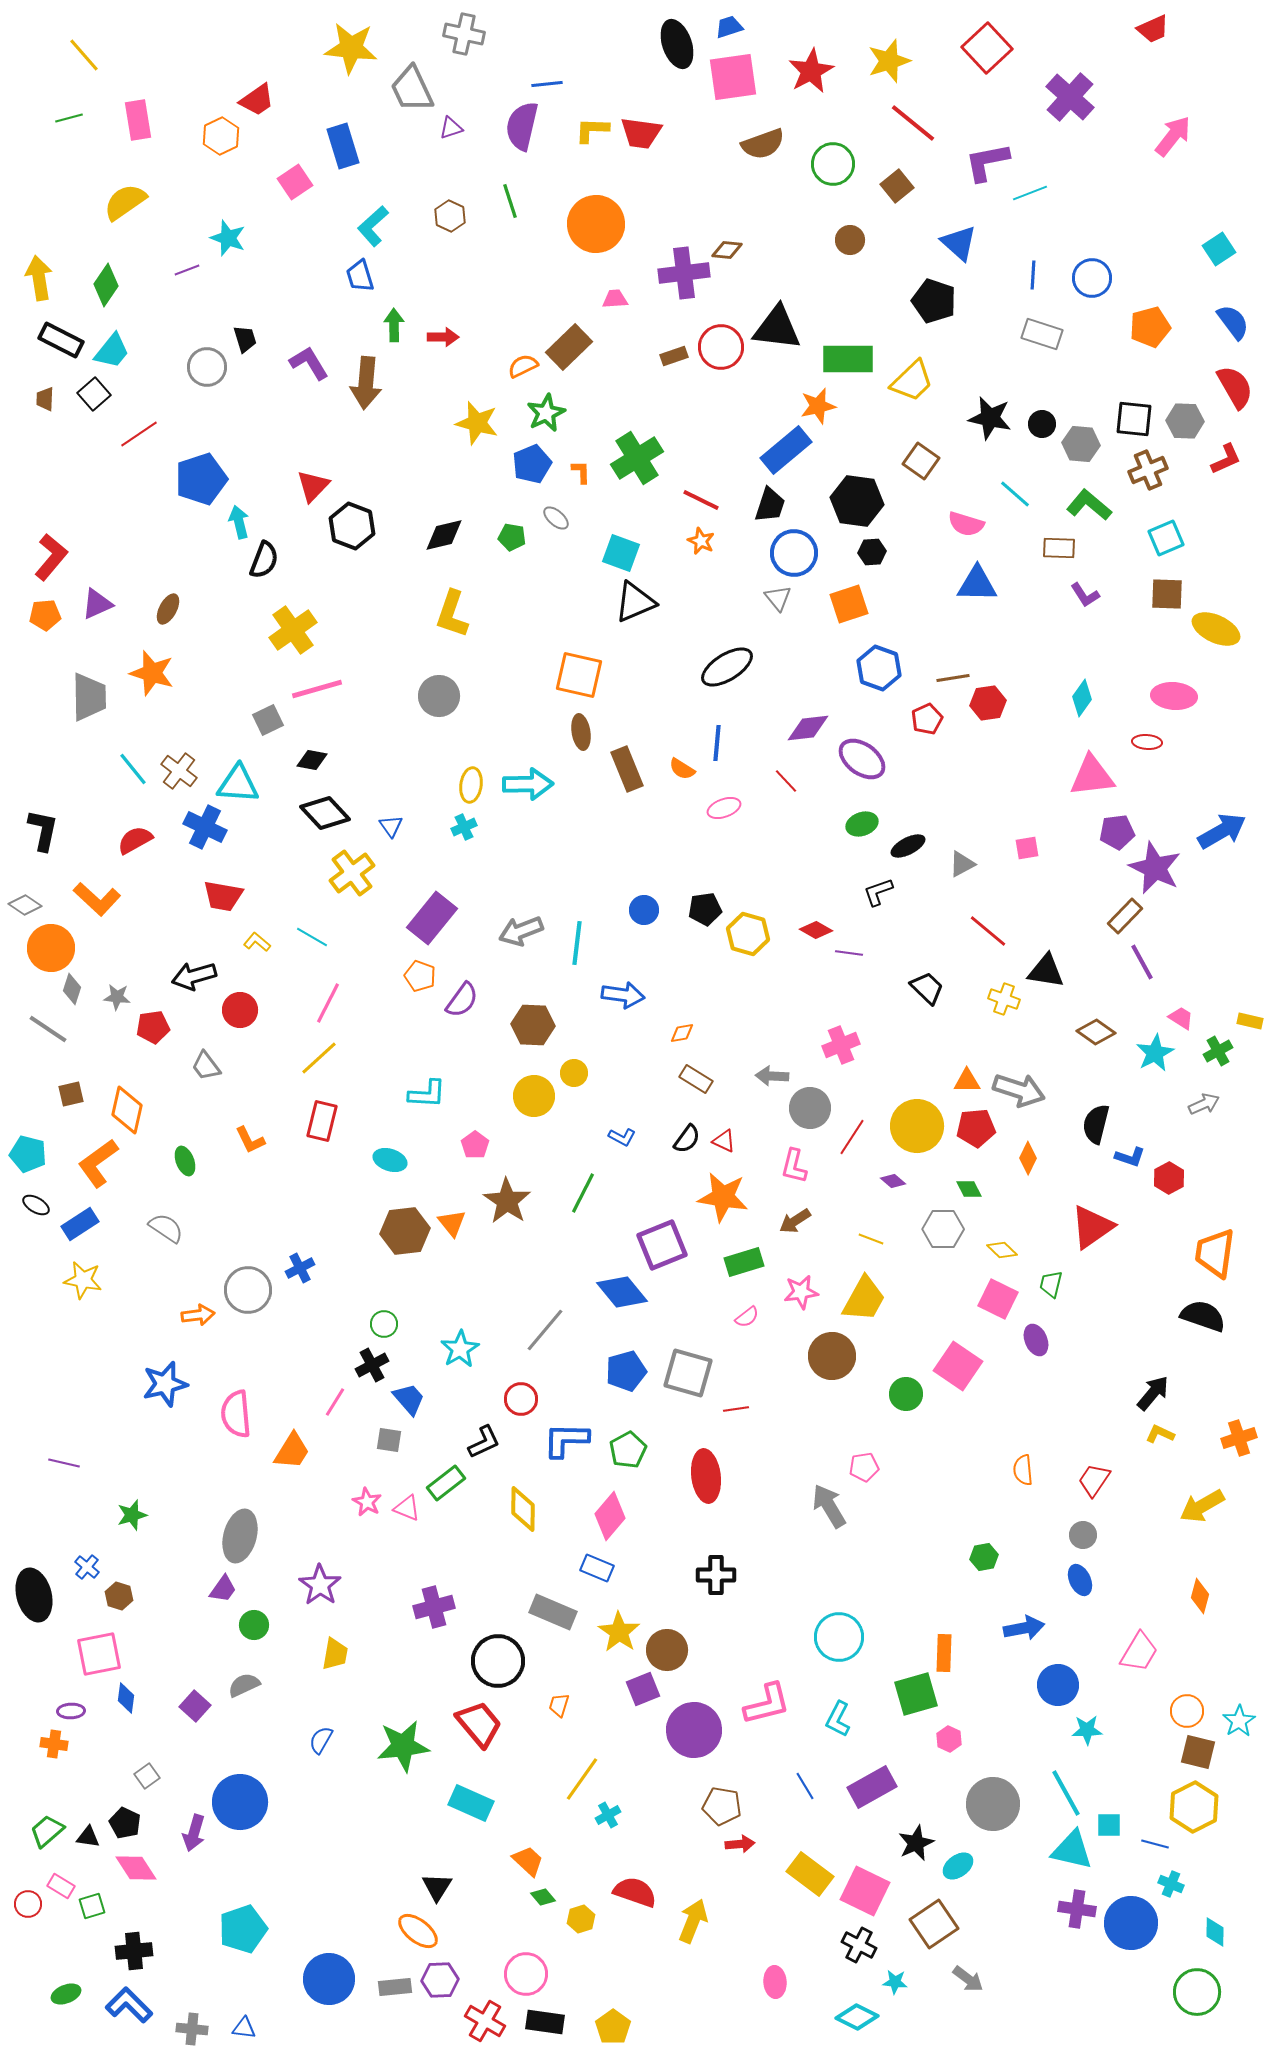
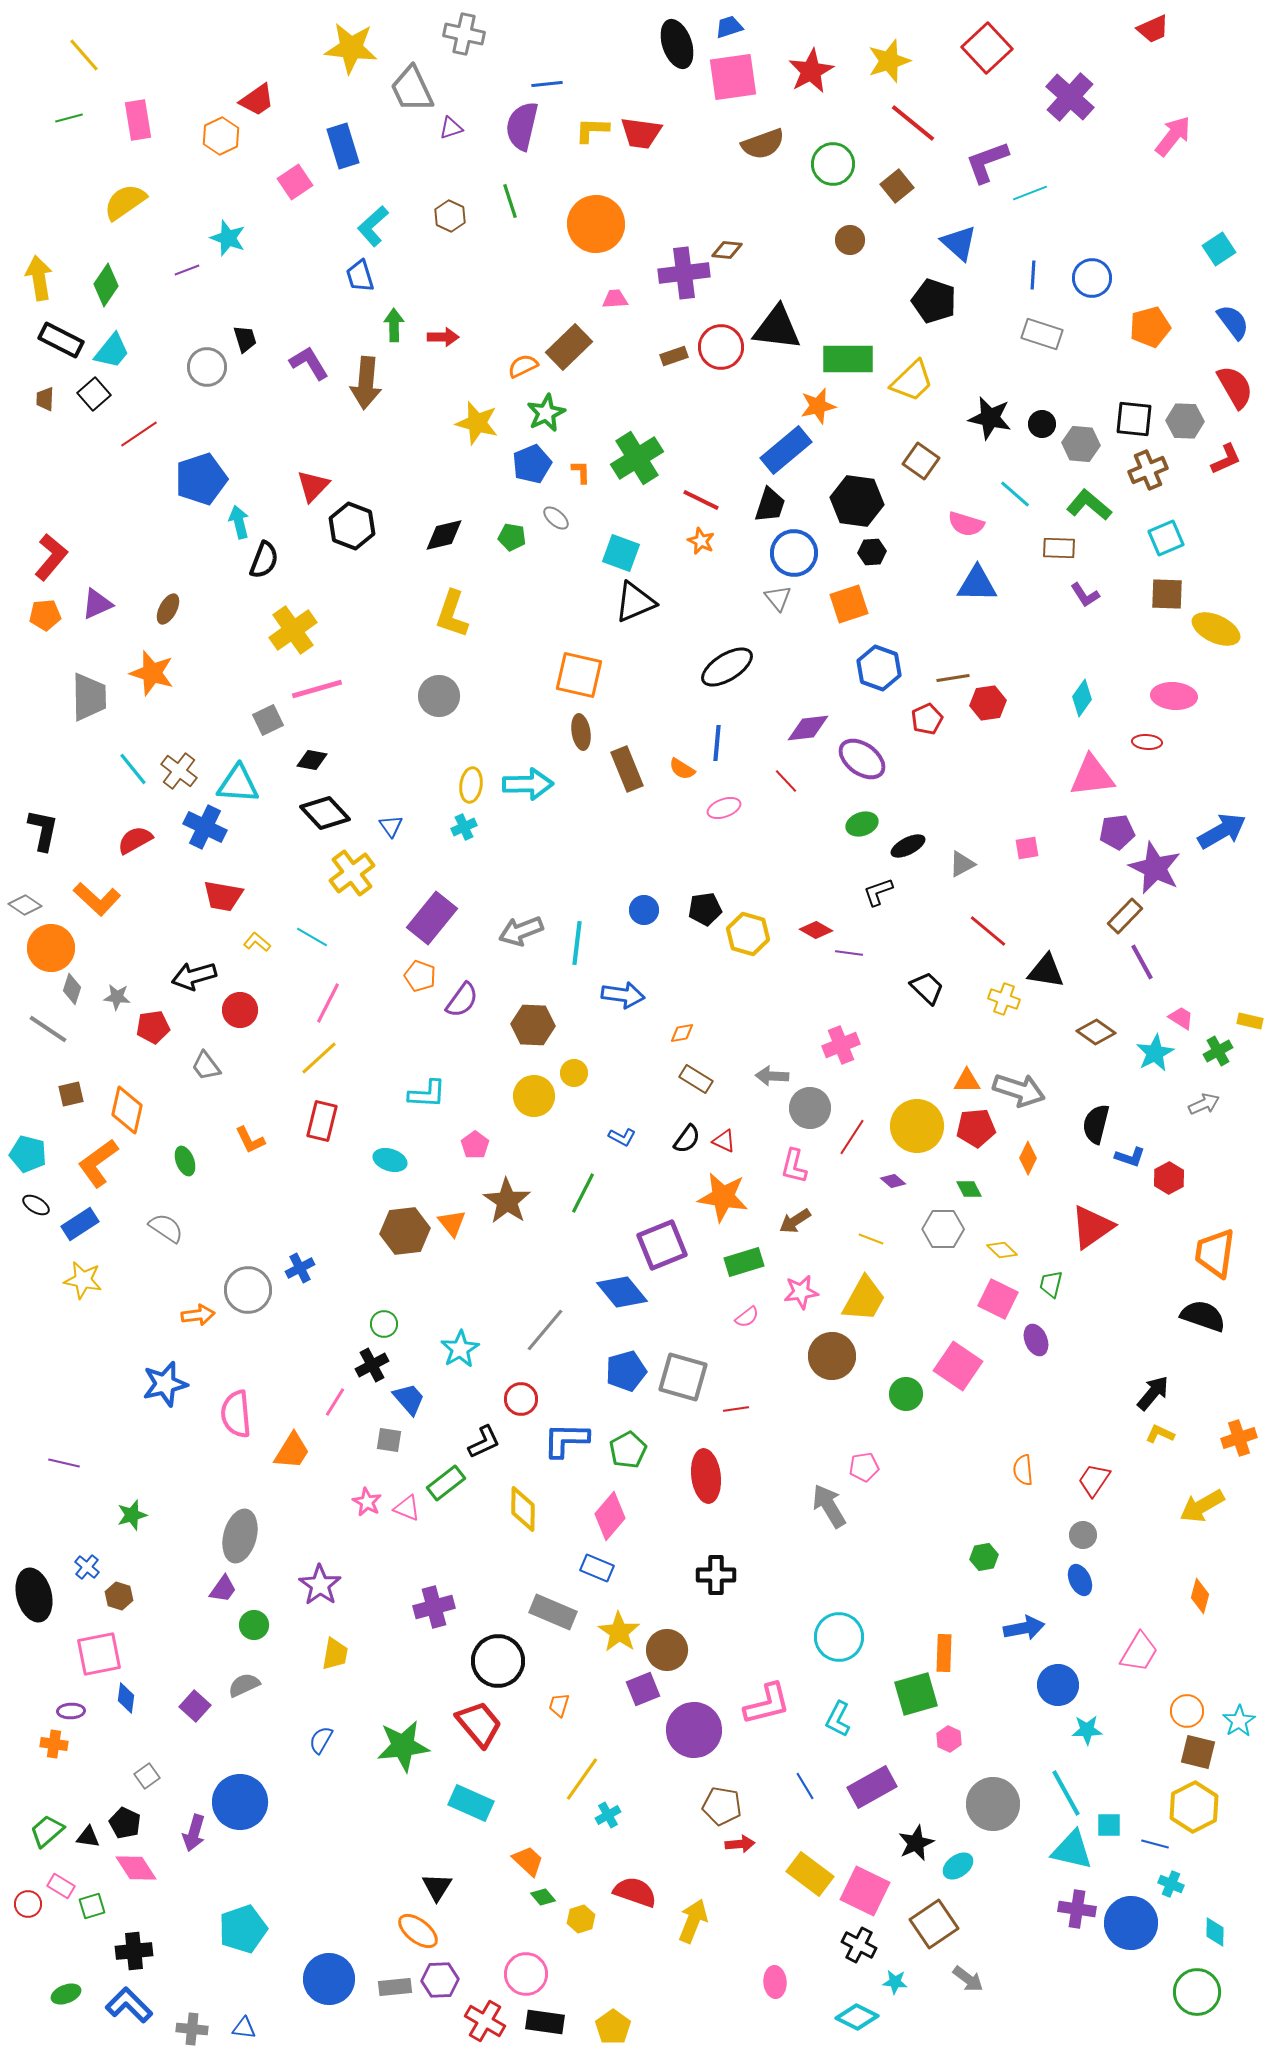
purple L-shape at (987, 162): rotated 9 degrees counterclockwise
gray square at (688, 1373): moved 5 px left, 4 px down
